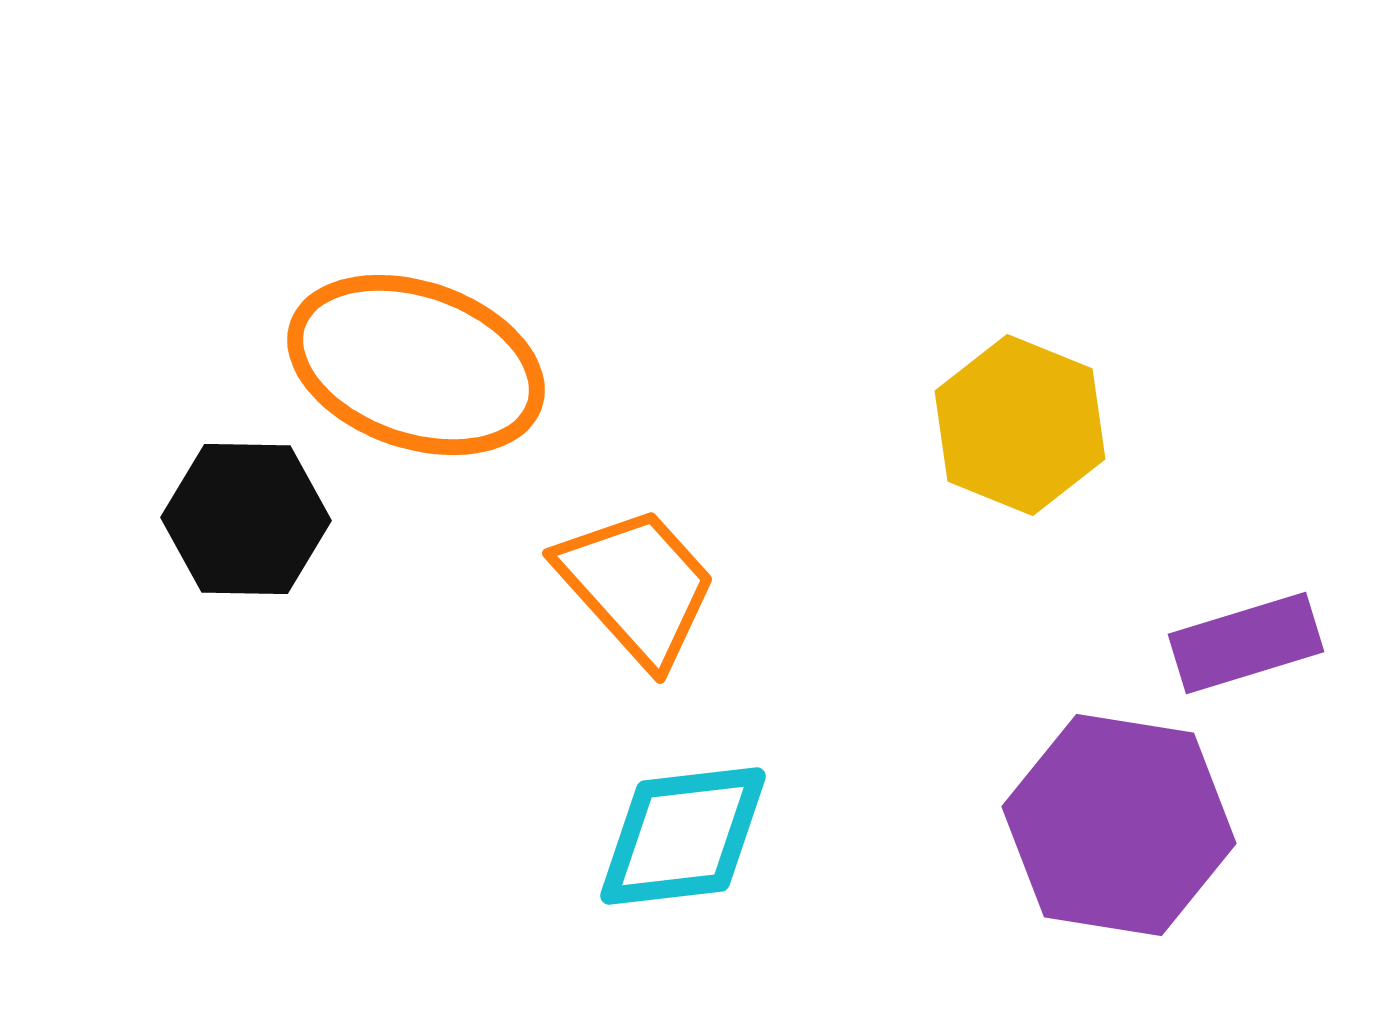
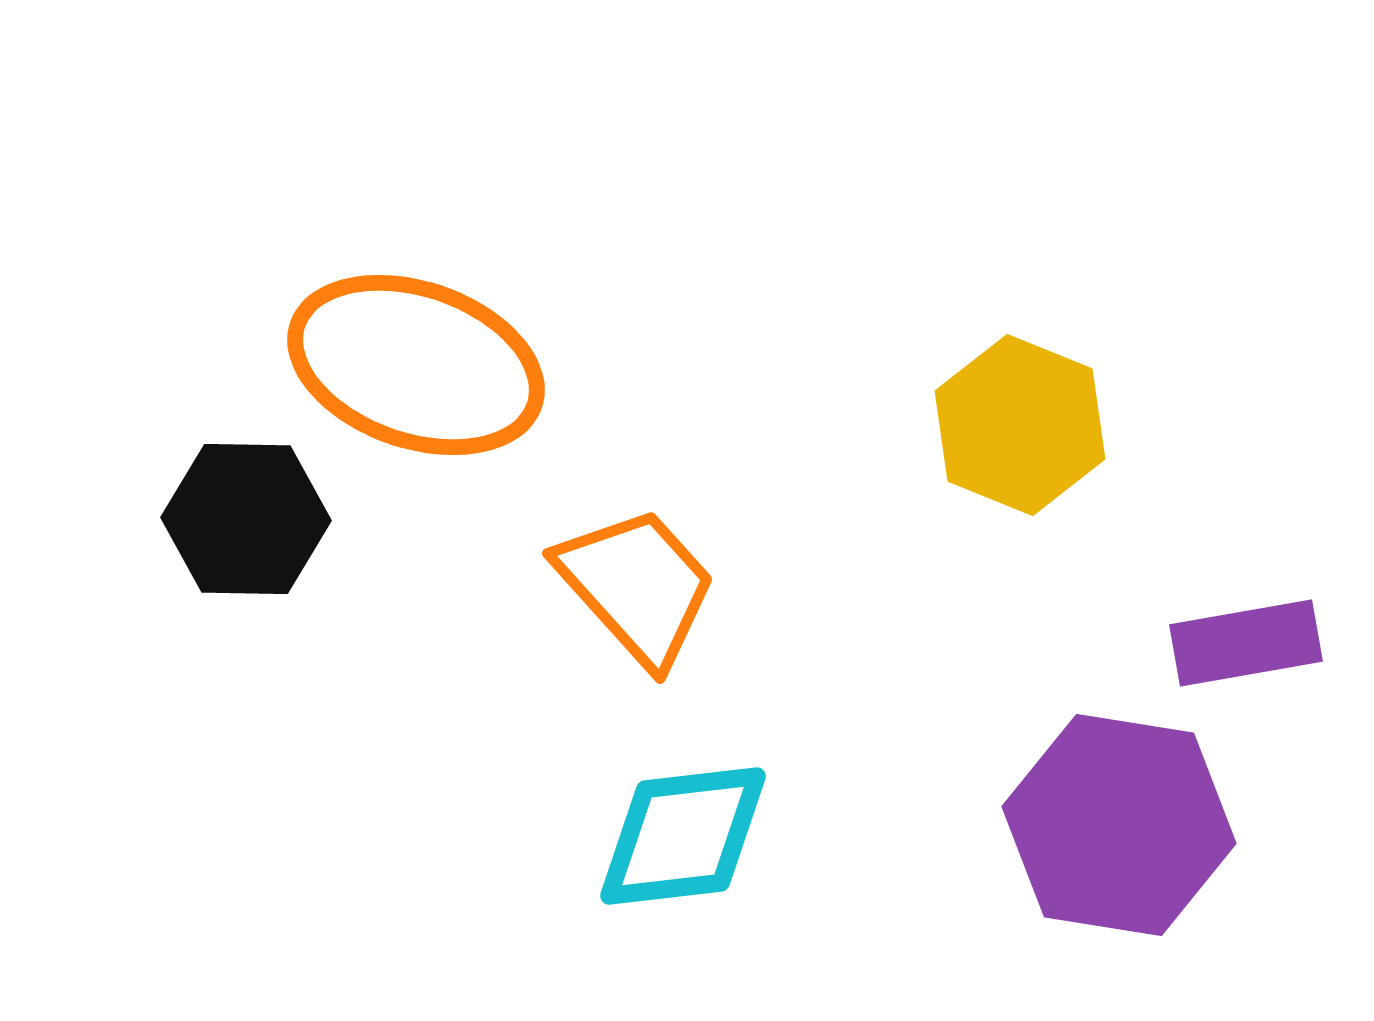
purple rectangle: rotated 7 degrees clockwise
